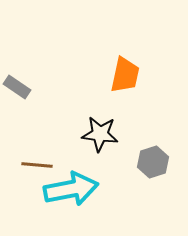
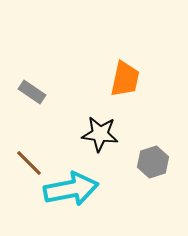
orange trapezoid: moved 4 px down
gray rectangle: moved 15 px right, 5 px down
brown line: moved 8 px left, 2 px up; rotated 40 degrees clockwise
